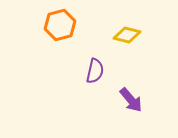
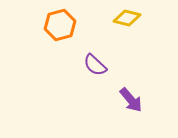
yellow diamond: moved 17 px up
purple semicircle: moved 6 px up; rotated 120 degrees clockwise
